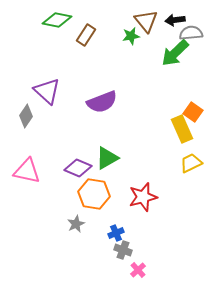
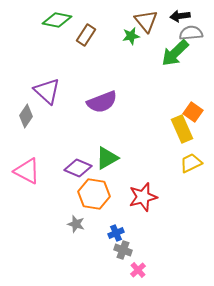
black arrow: moved 5 px right, 4 px up
pink triangle: rotated 16 degrees clockwise
gray star: rotated 30 degrees counterclockwise
